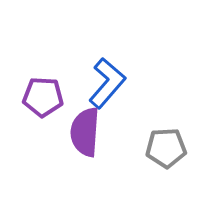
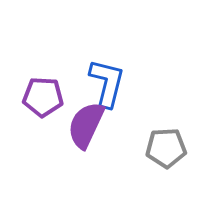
blue L-shape: rotated 27 degrees counterclockwise
purple semicircle: moved 1 px right, 7 px up; rotated 21 degrees clockwise
